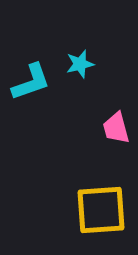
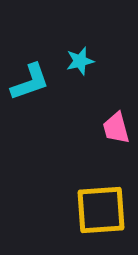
cyan star: moved 3 px up
cyan L-shape: moved 1 px left
